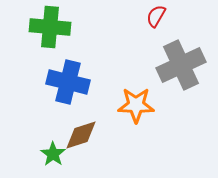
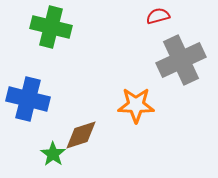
red semicircle: moved 2 px right; rotated 45 degrees clockwise
green cross: moved 1 px right; rotated 9 degrees clockwise
gray cross: moved 5 px up
blue cross: moved 40 px left, 17 px down
